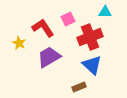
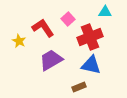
pink square: rotated 16 degrees counterclockwise
yellow star: moved 2 px up
purple trapezoid: moved 2 px right, 3 px down
blue triangle: moved 1 px left; rotated 30 degrees counterclockwise
